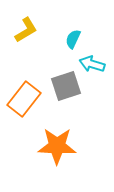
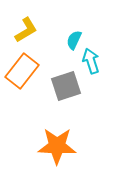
cyan semicircle: moved 1 px right, 1 px down
cyan arrow: moved 1 px left, 3 px up; rotated 55 degrees clockwise
orange rectangle: moved 2 px left, 28 px up
